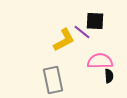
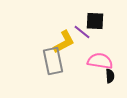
yellow L-shape: moved 2 px down
pink semicircle: rotated 10 degrees clockwise
black semicircle: moved 1 px right
gray rectangle: moved 19 px up
